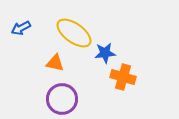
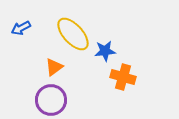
yellow ellipse: moved 1 px left, 1 px down; rotated 12 degrees clockwise
blue star: moved 2 px up
orange triangle: moved 1 px left, 4 px down; rotated 48 degrees counterclockwise
purple circle: moved 11 px left, 1 px down
